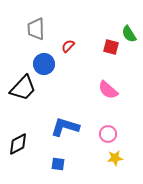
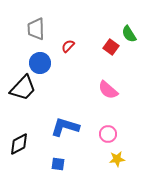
red square: rotated 21 degrees clockwise
blue circle: moved 4 px left, 1 px up
black diamond: moved 1 px right
yellow star: moved 2 px right, 1 px down
